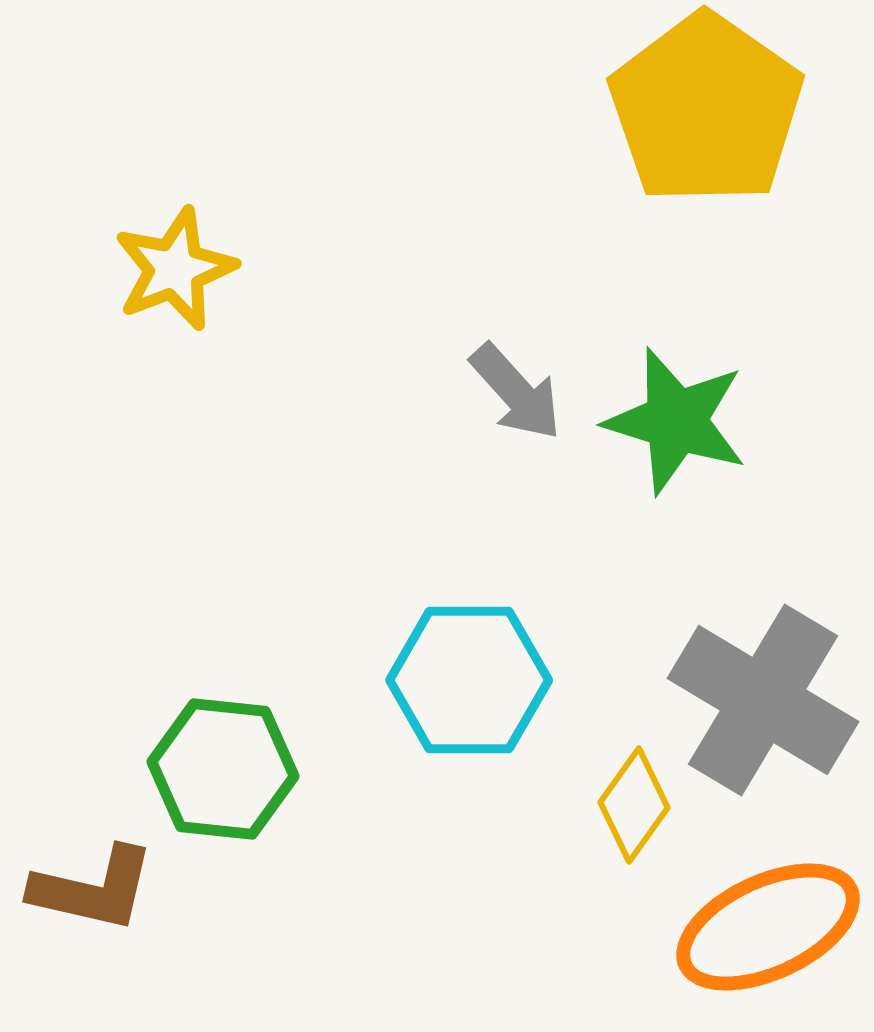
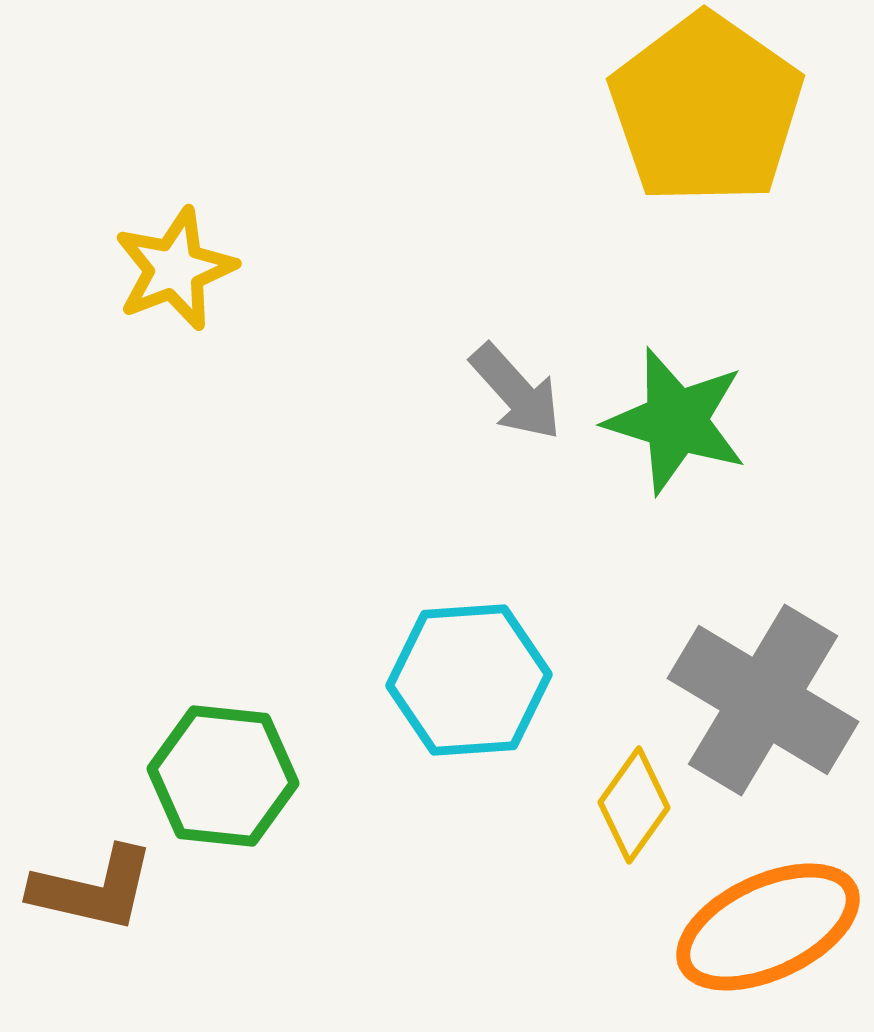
cyan hexagon: rotated 4 degrees counterclockwise
green hexagon: moved 7 px down
